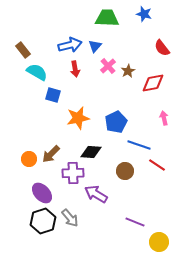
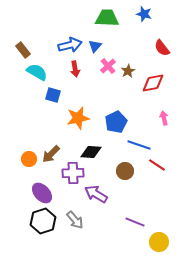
gray arrow: moved 5 px right, 2 px down
